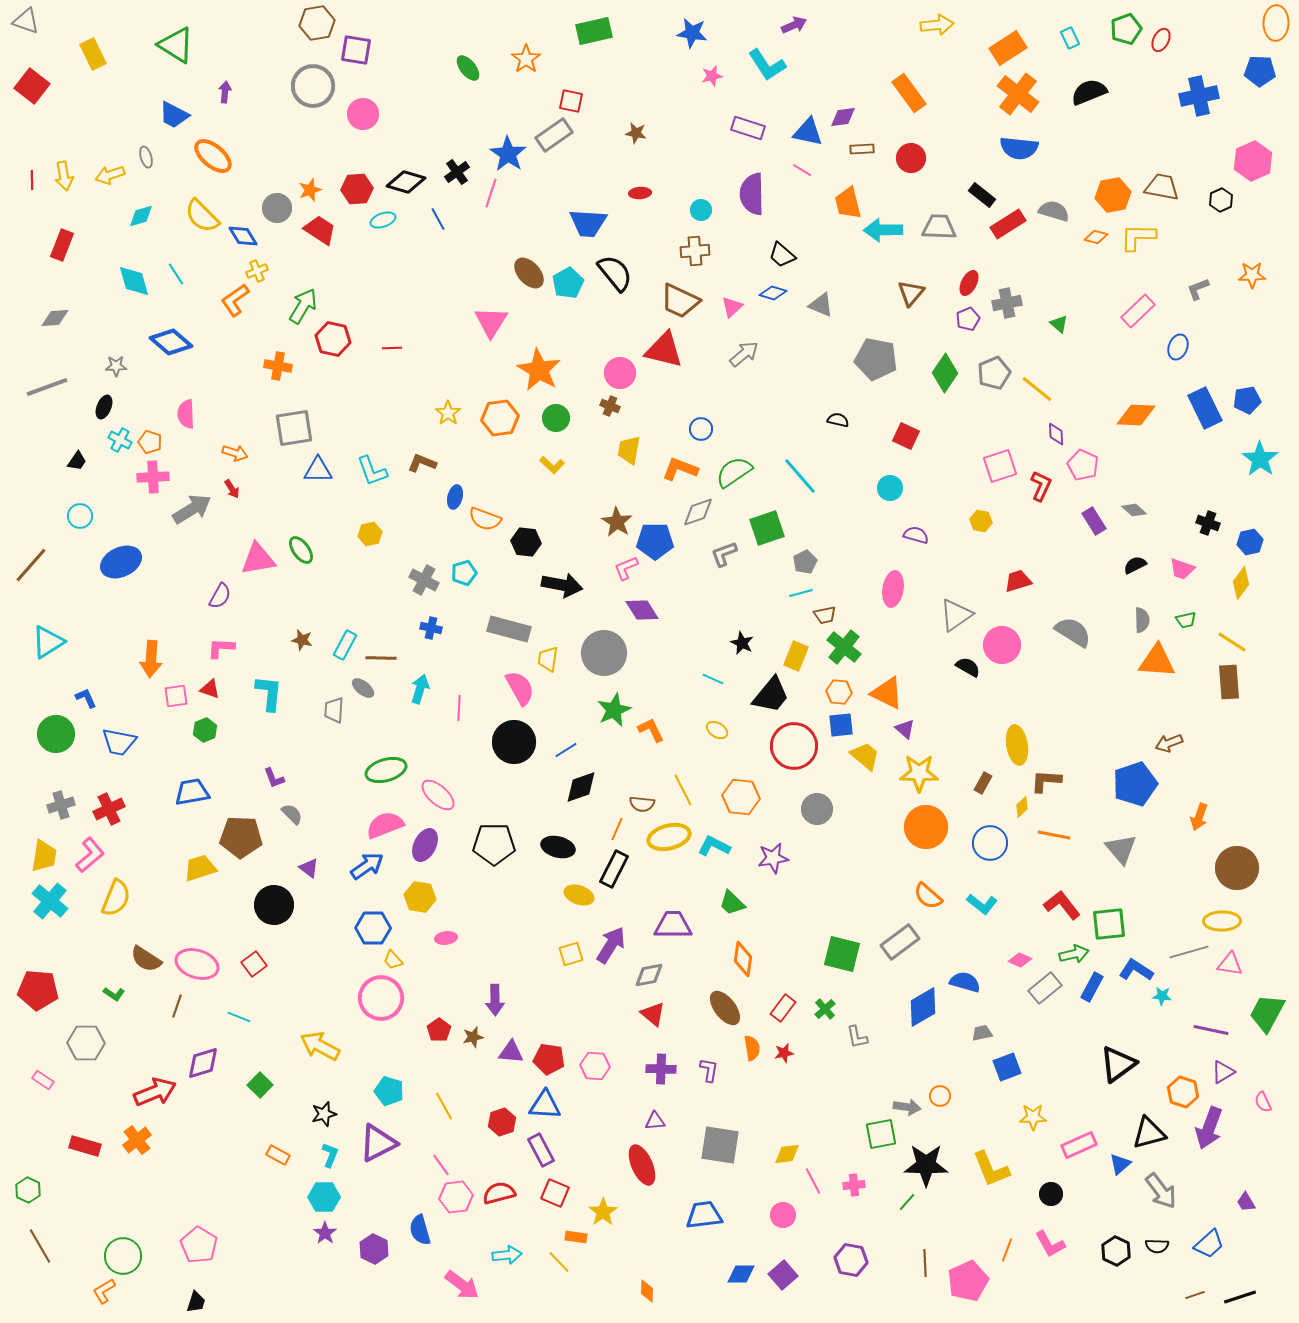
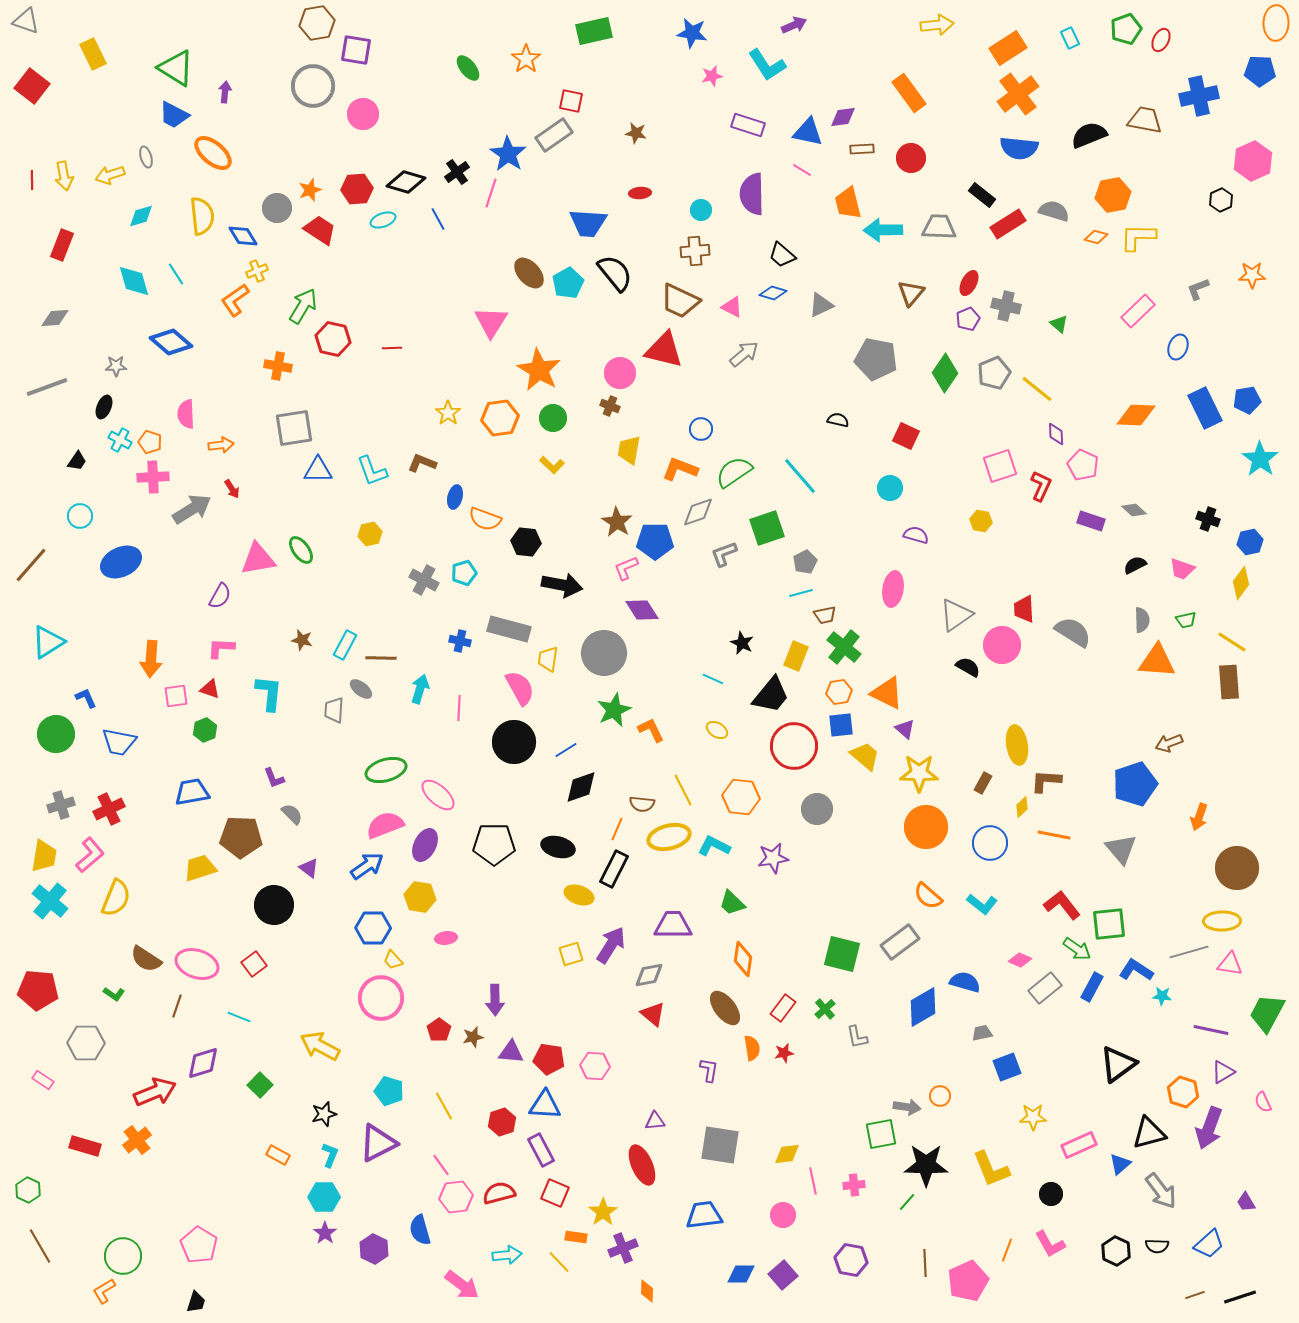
green triangle at (176, 45): moved 23 px down
black semicircle at (1089, 92): moved 43 px down
orange cross at (1018, 94): rotated 15 degrees clockwise
purple rectangle at (748, 128): moved 3 px up
orange ellipse at (213, 156): moved 3 px up
brown trapezoid at (1162, 187): moved 17 px left, 67 px up
yellow semicircle at (202, 216): rotated 141 degrees counterclockwise
gray cross at (1007, 303): moved 1 px left, 3 px down; rotated 24 degrees clockwise
gray triangle at (821, 305): rotated 48 degrees counterclockwise
pink triangle at (732, 307): rotated 50 degrees counterclockwise
green circle at (556, 418): moved 3 px left
orange arrow at (235, 453): moved 14 px left, 8 px up; rotated 25 degrees counterclockwise
purple rectangle at (1094, 521): moved 3 px left; rotated 40 degrees counterclockwise
black cross at (1208, 523): moved 4 px up
red trapezoid at (1018, 581): moved 6 px right, 28 px down; rotated 76 degrees counterclockwise
blue cross at (431, 628): moved 29 px right, 13 px down
gray ellipse at (363, 688): moved 2 px left, 1 px down
orange hexagon at (839, 692): rotated 15 degrees counterclockwise
green arrow at (1074, 954): moved 3 px right, 5 px up; rotated 48 degrees clockwise
purple cross at (661, 1069): moved 38 px left, 179 px down; rotated 24 degrees counterclockwise
pink line at (813, 1181): rotated 16 degrees clockwise
